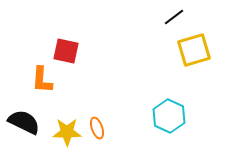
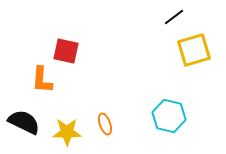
cyan hexagon: rotated 12 degrees counterclockwise
orange ellipse: moved 8 px right, 4 px up
